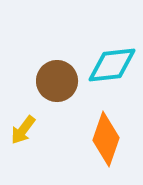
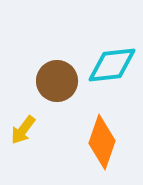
orange diamond: moved 4 px left, 3 px down
